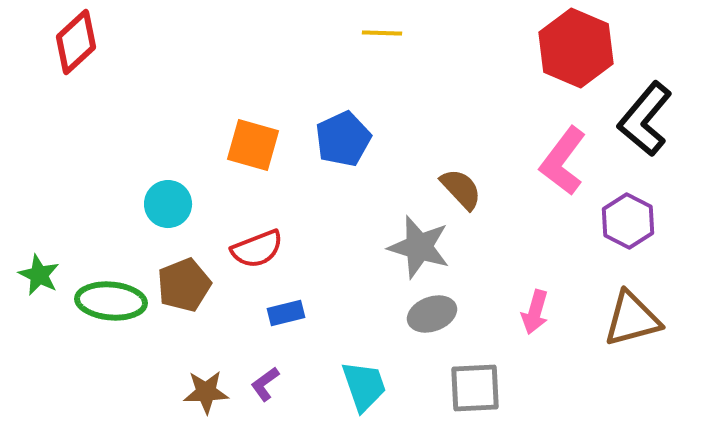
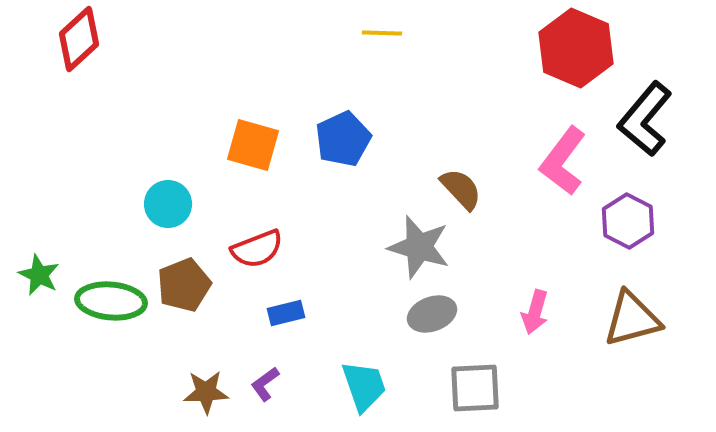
red diamond: moved 3 px right, 3 px up
